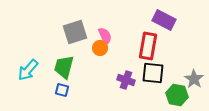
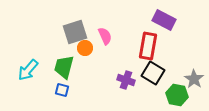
orange circle: moved 15 px left
black square: rotated 25 degrees clockwise
